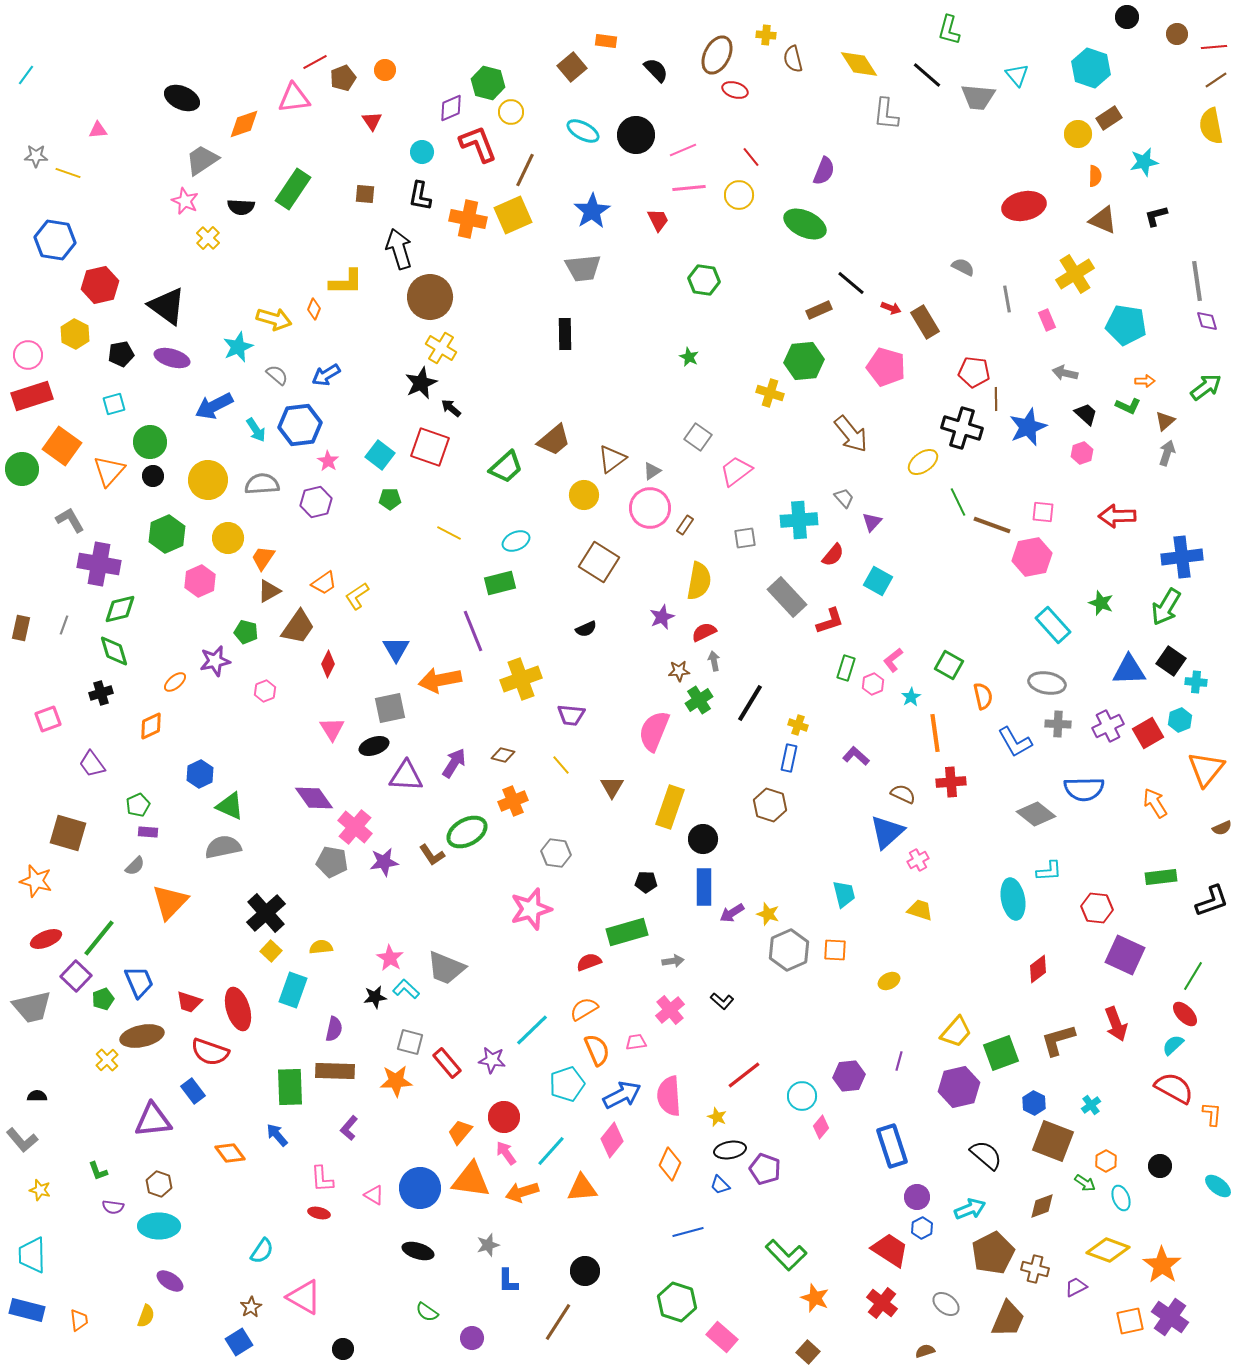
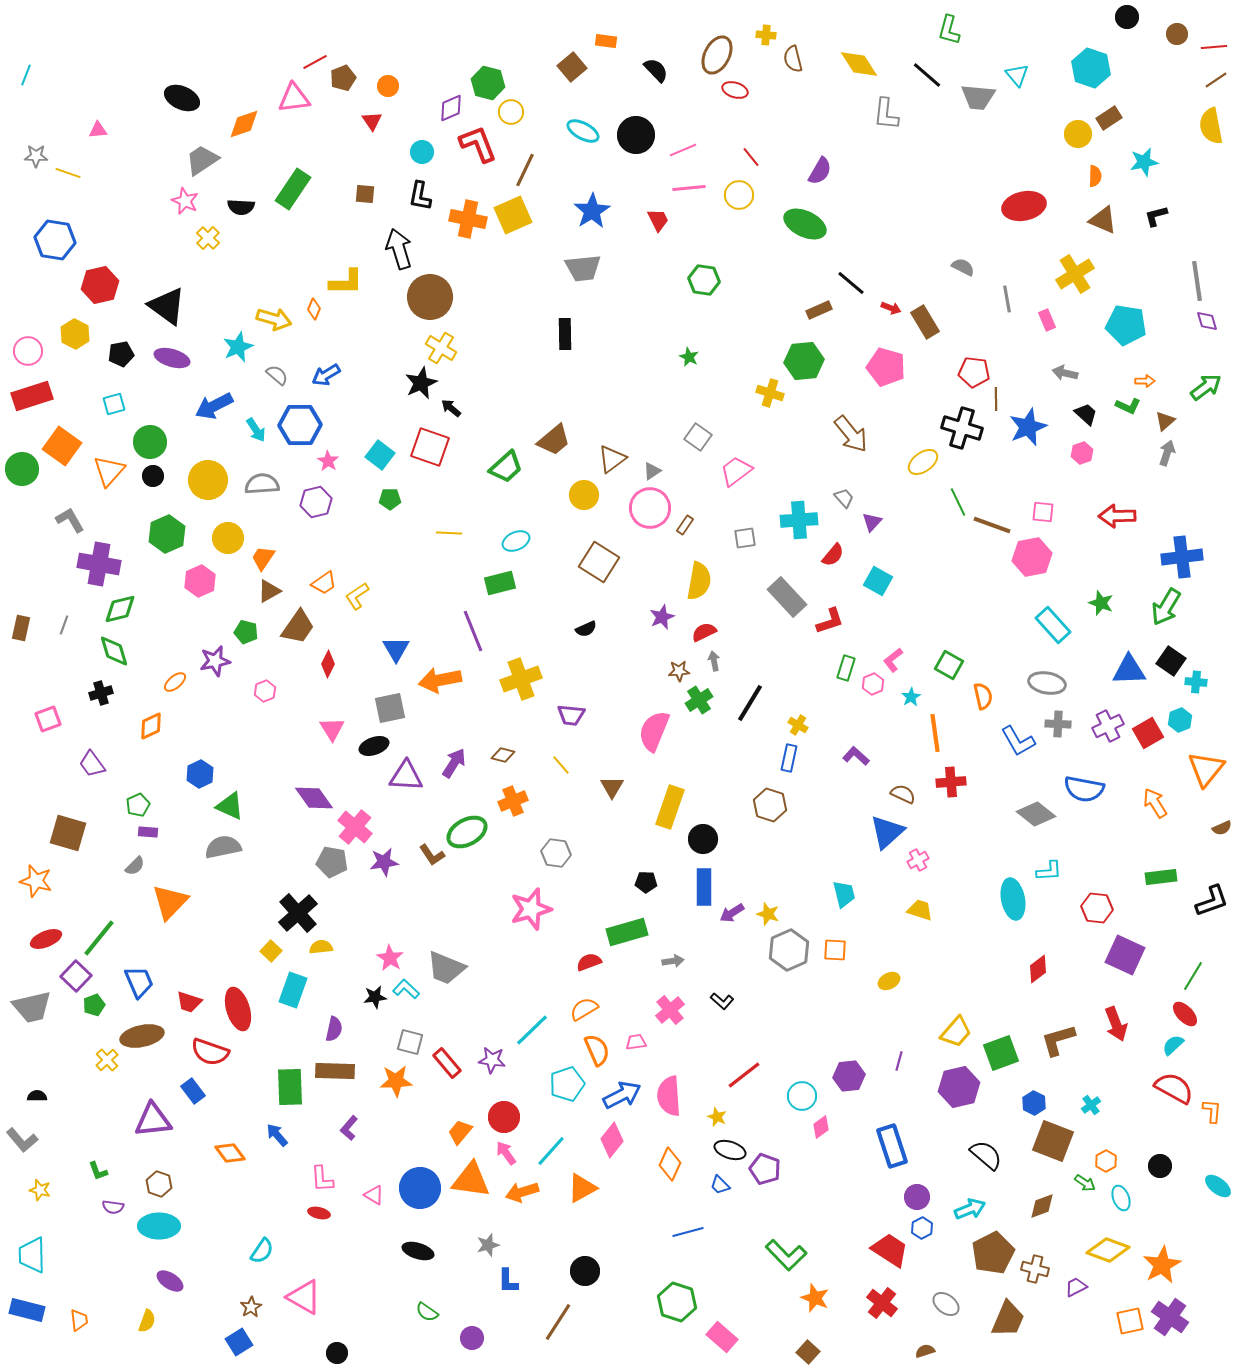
orange circle at (385, 70): moved 3 px right, 16 px down
cyan line at (26, 75): rotated 15 degrees counterclockwise
purple semicircle at (824, 171): moved 4 px left; rotated 8 degrees clockwise
pink circle at (28, 355): moved 4 px up
blue hexagon at (300, 425): rotated 6 degrees clockwise
yellow line at (449, 533): rotated 25 degrees counterclockwise
yellow cross at (798, 725): rotated 12 degrees clockwise
blue L-shape at (1015, 742): moved 3 px right, 1 px up
blue semicircle at (1084, 789): rotated 12 degrees clockwise
black cross at (266, 913): moved 32 px right
green pentagon at (103, 999): moved 9 px left, 6 px down
orange L-shape at (1212, 1114): moved 3 px up
pink diamond at (821, 1127): rotated 15 degrees clockwise
black ellipse at (730, 1150): rotated 28 degrees clockwise
orange triangle at (582, 1188): rotated 24 degrees counterclockwise
orange star at (1162, 1265): rotated 9 degrees clockwise
yellow semicircle at (146, 1316): moved 1 px right, 5 px down
black circle at (343, 1349): moved 6 px left, 4 px down
